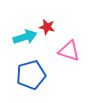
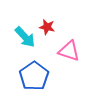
cyan arrow: rotated 65 degrees clockwise
blue pentagon: moved 3 px right, 1 px down; rotated 20 degrees counterclockwise
